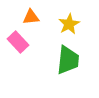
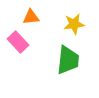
yellow star: moved 5 px right; rotated 20 degrees clockwise
